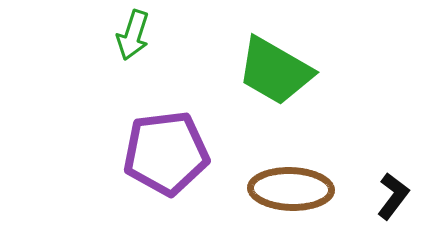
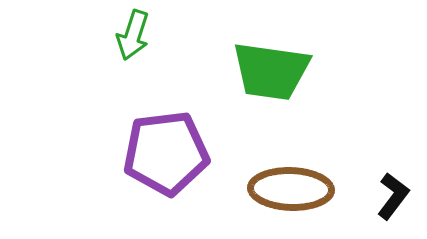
green trapezoid: moved 4 px left; rotated 22 degrees counterclockwise
